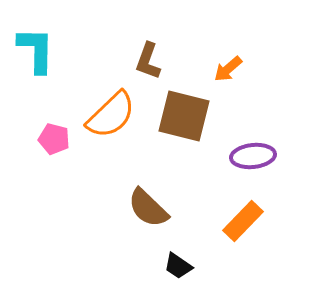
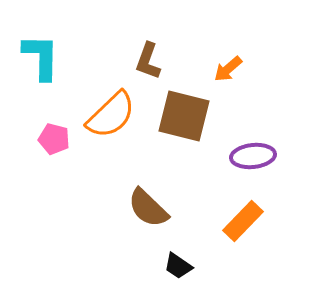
cyan L-shape: moved 5 px right, 7 px down
